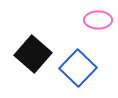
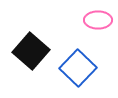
black square: moved 2 px left, 3 px up
